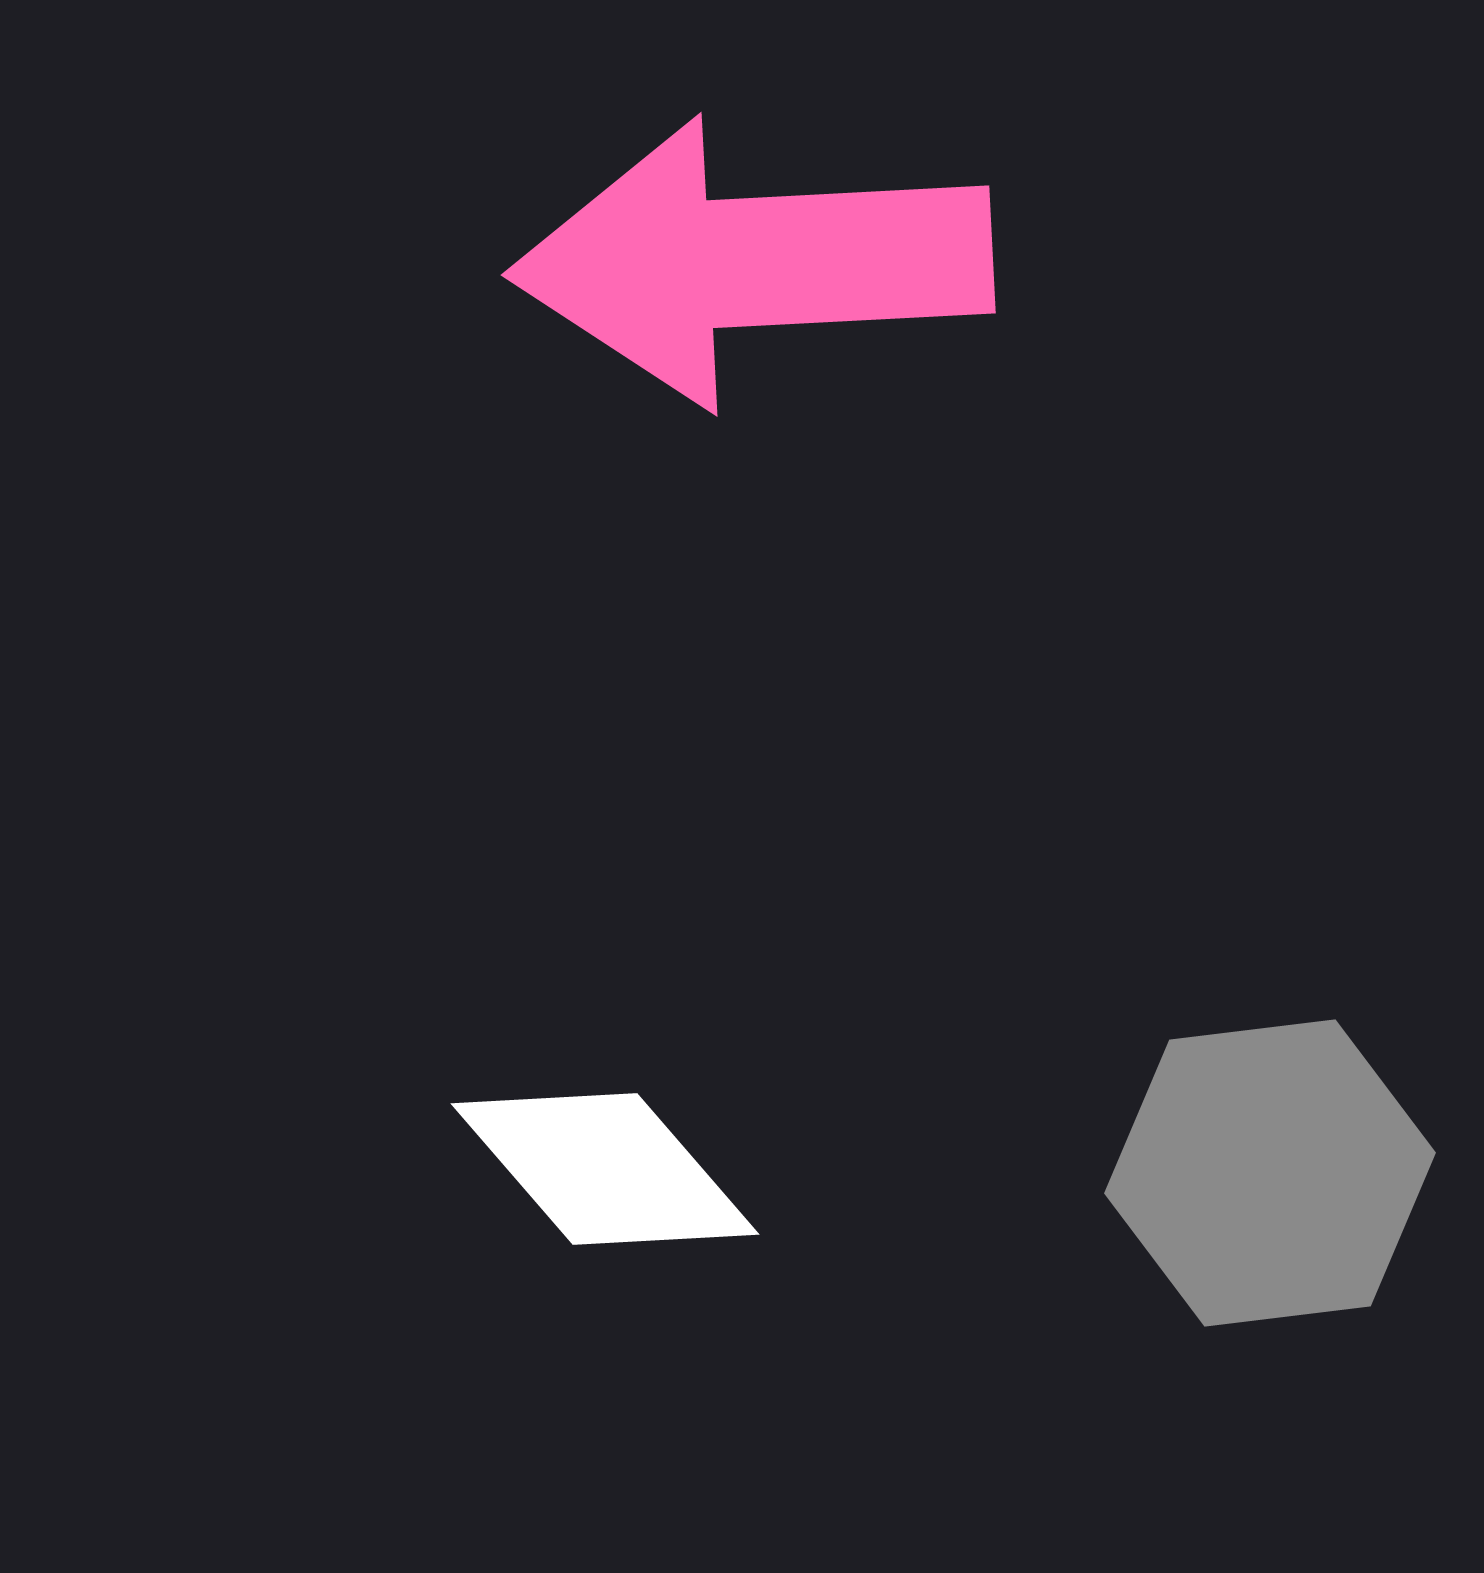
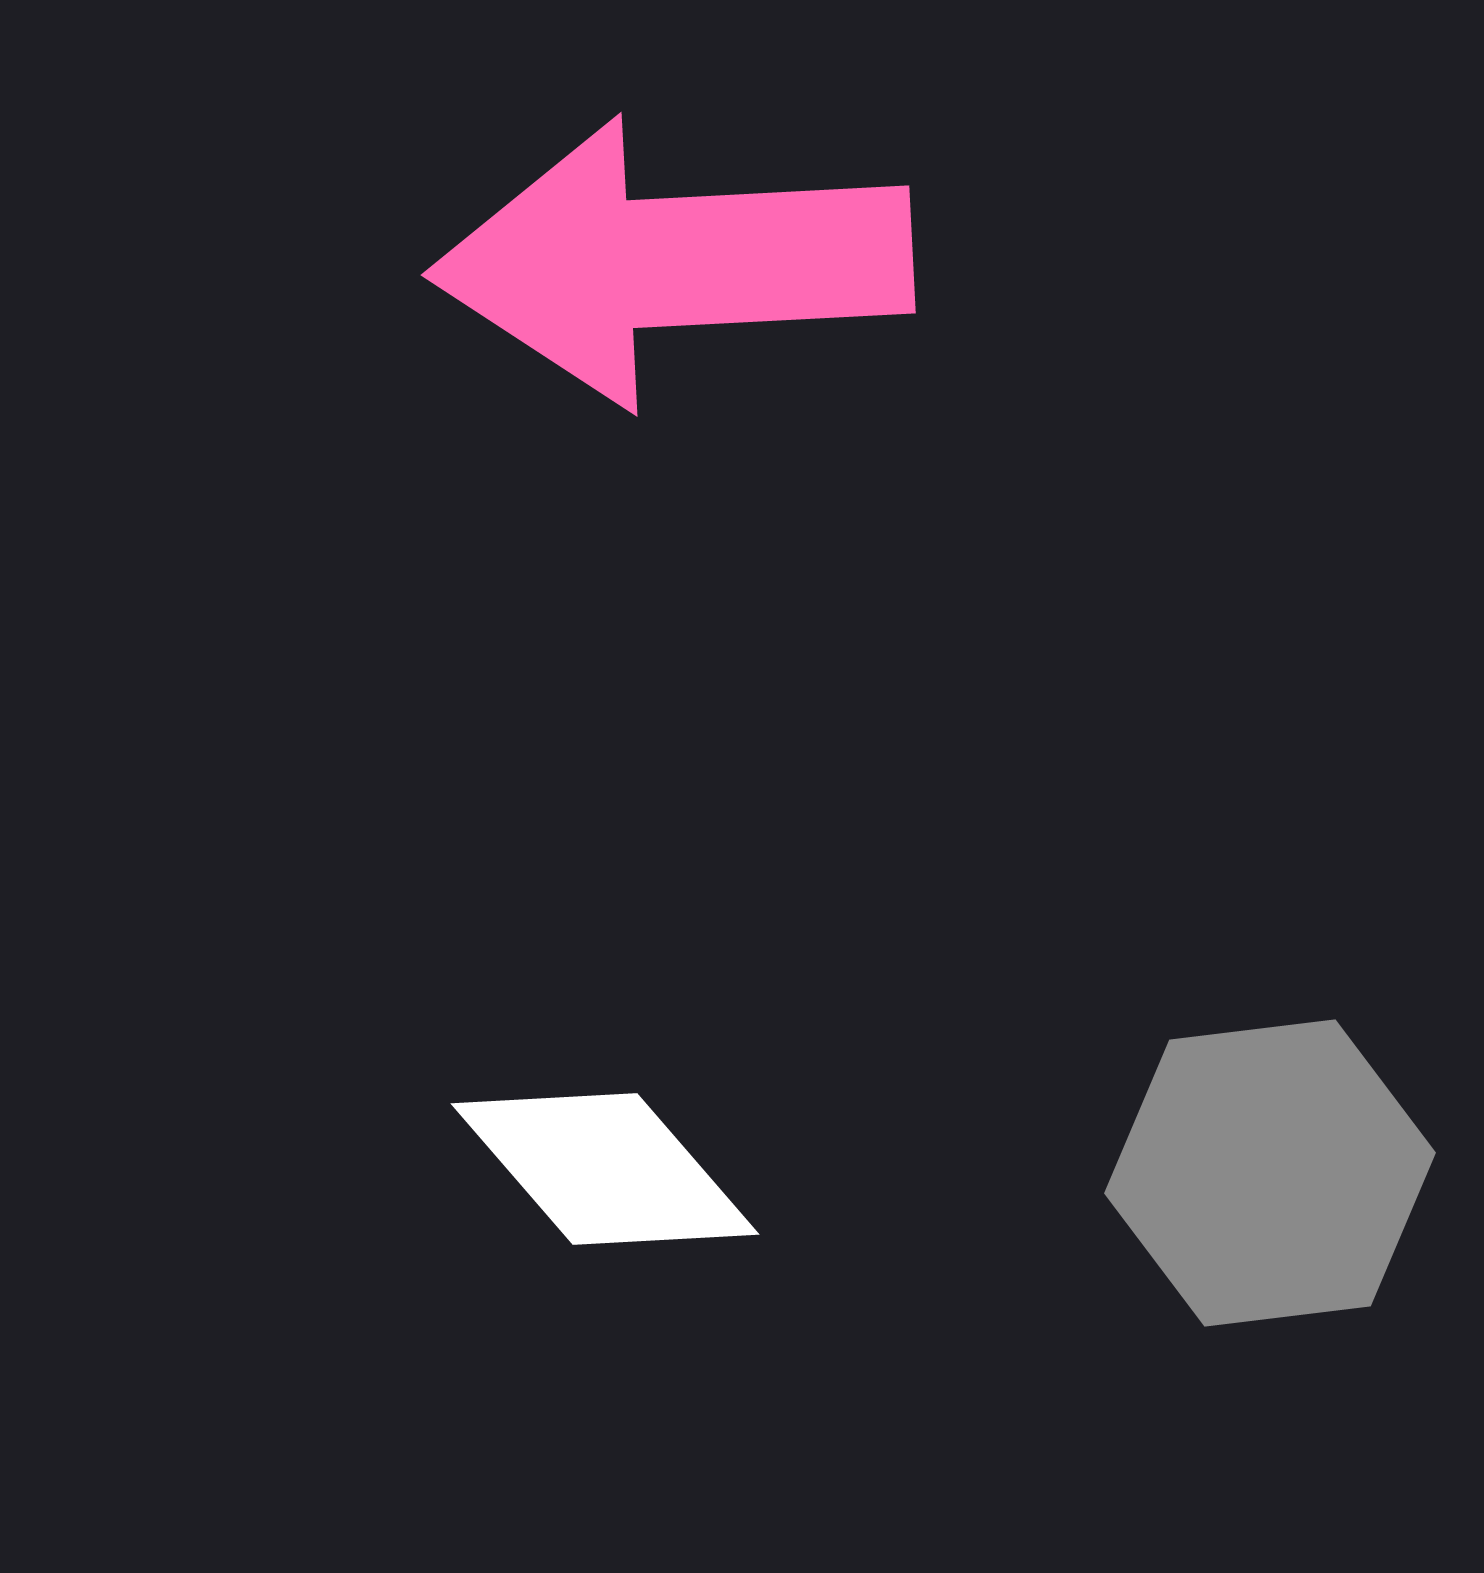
pink arrow: moved 80 px left
